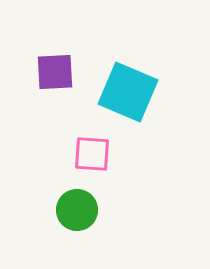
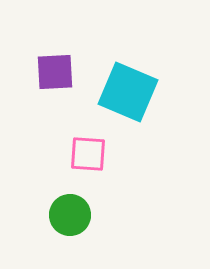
pink square: moved 4 px left
green circle: moved 7 px left, 5 px down
